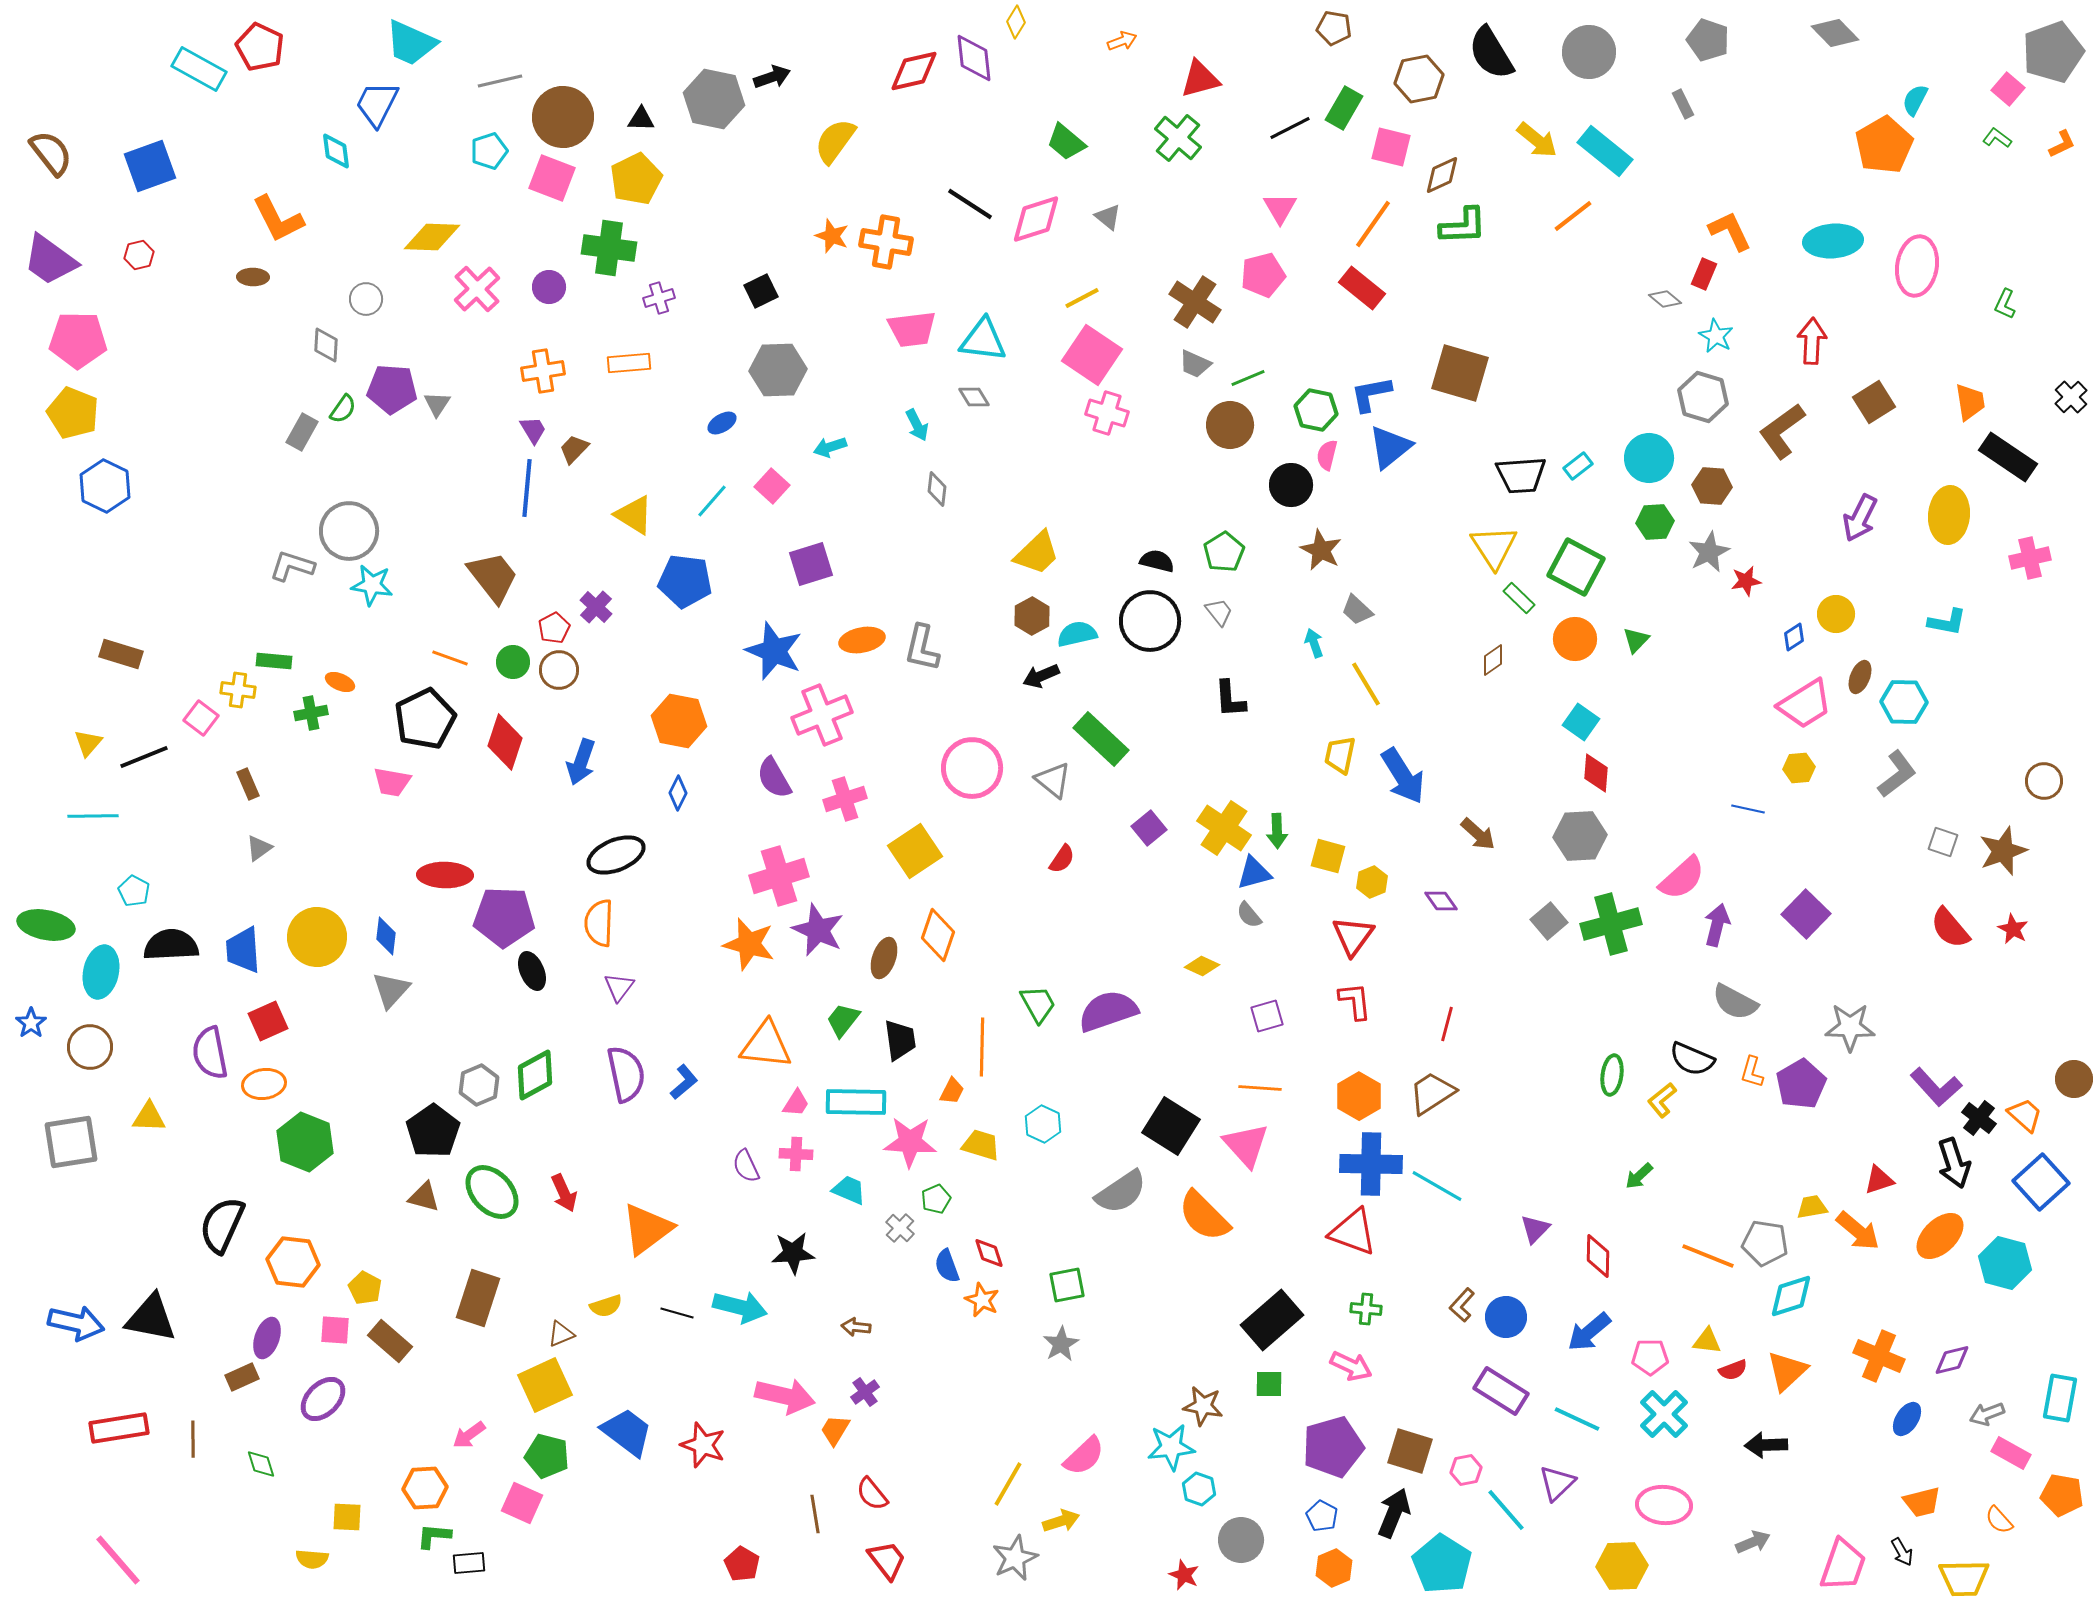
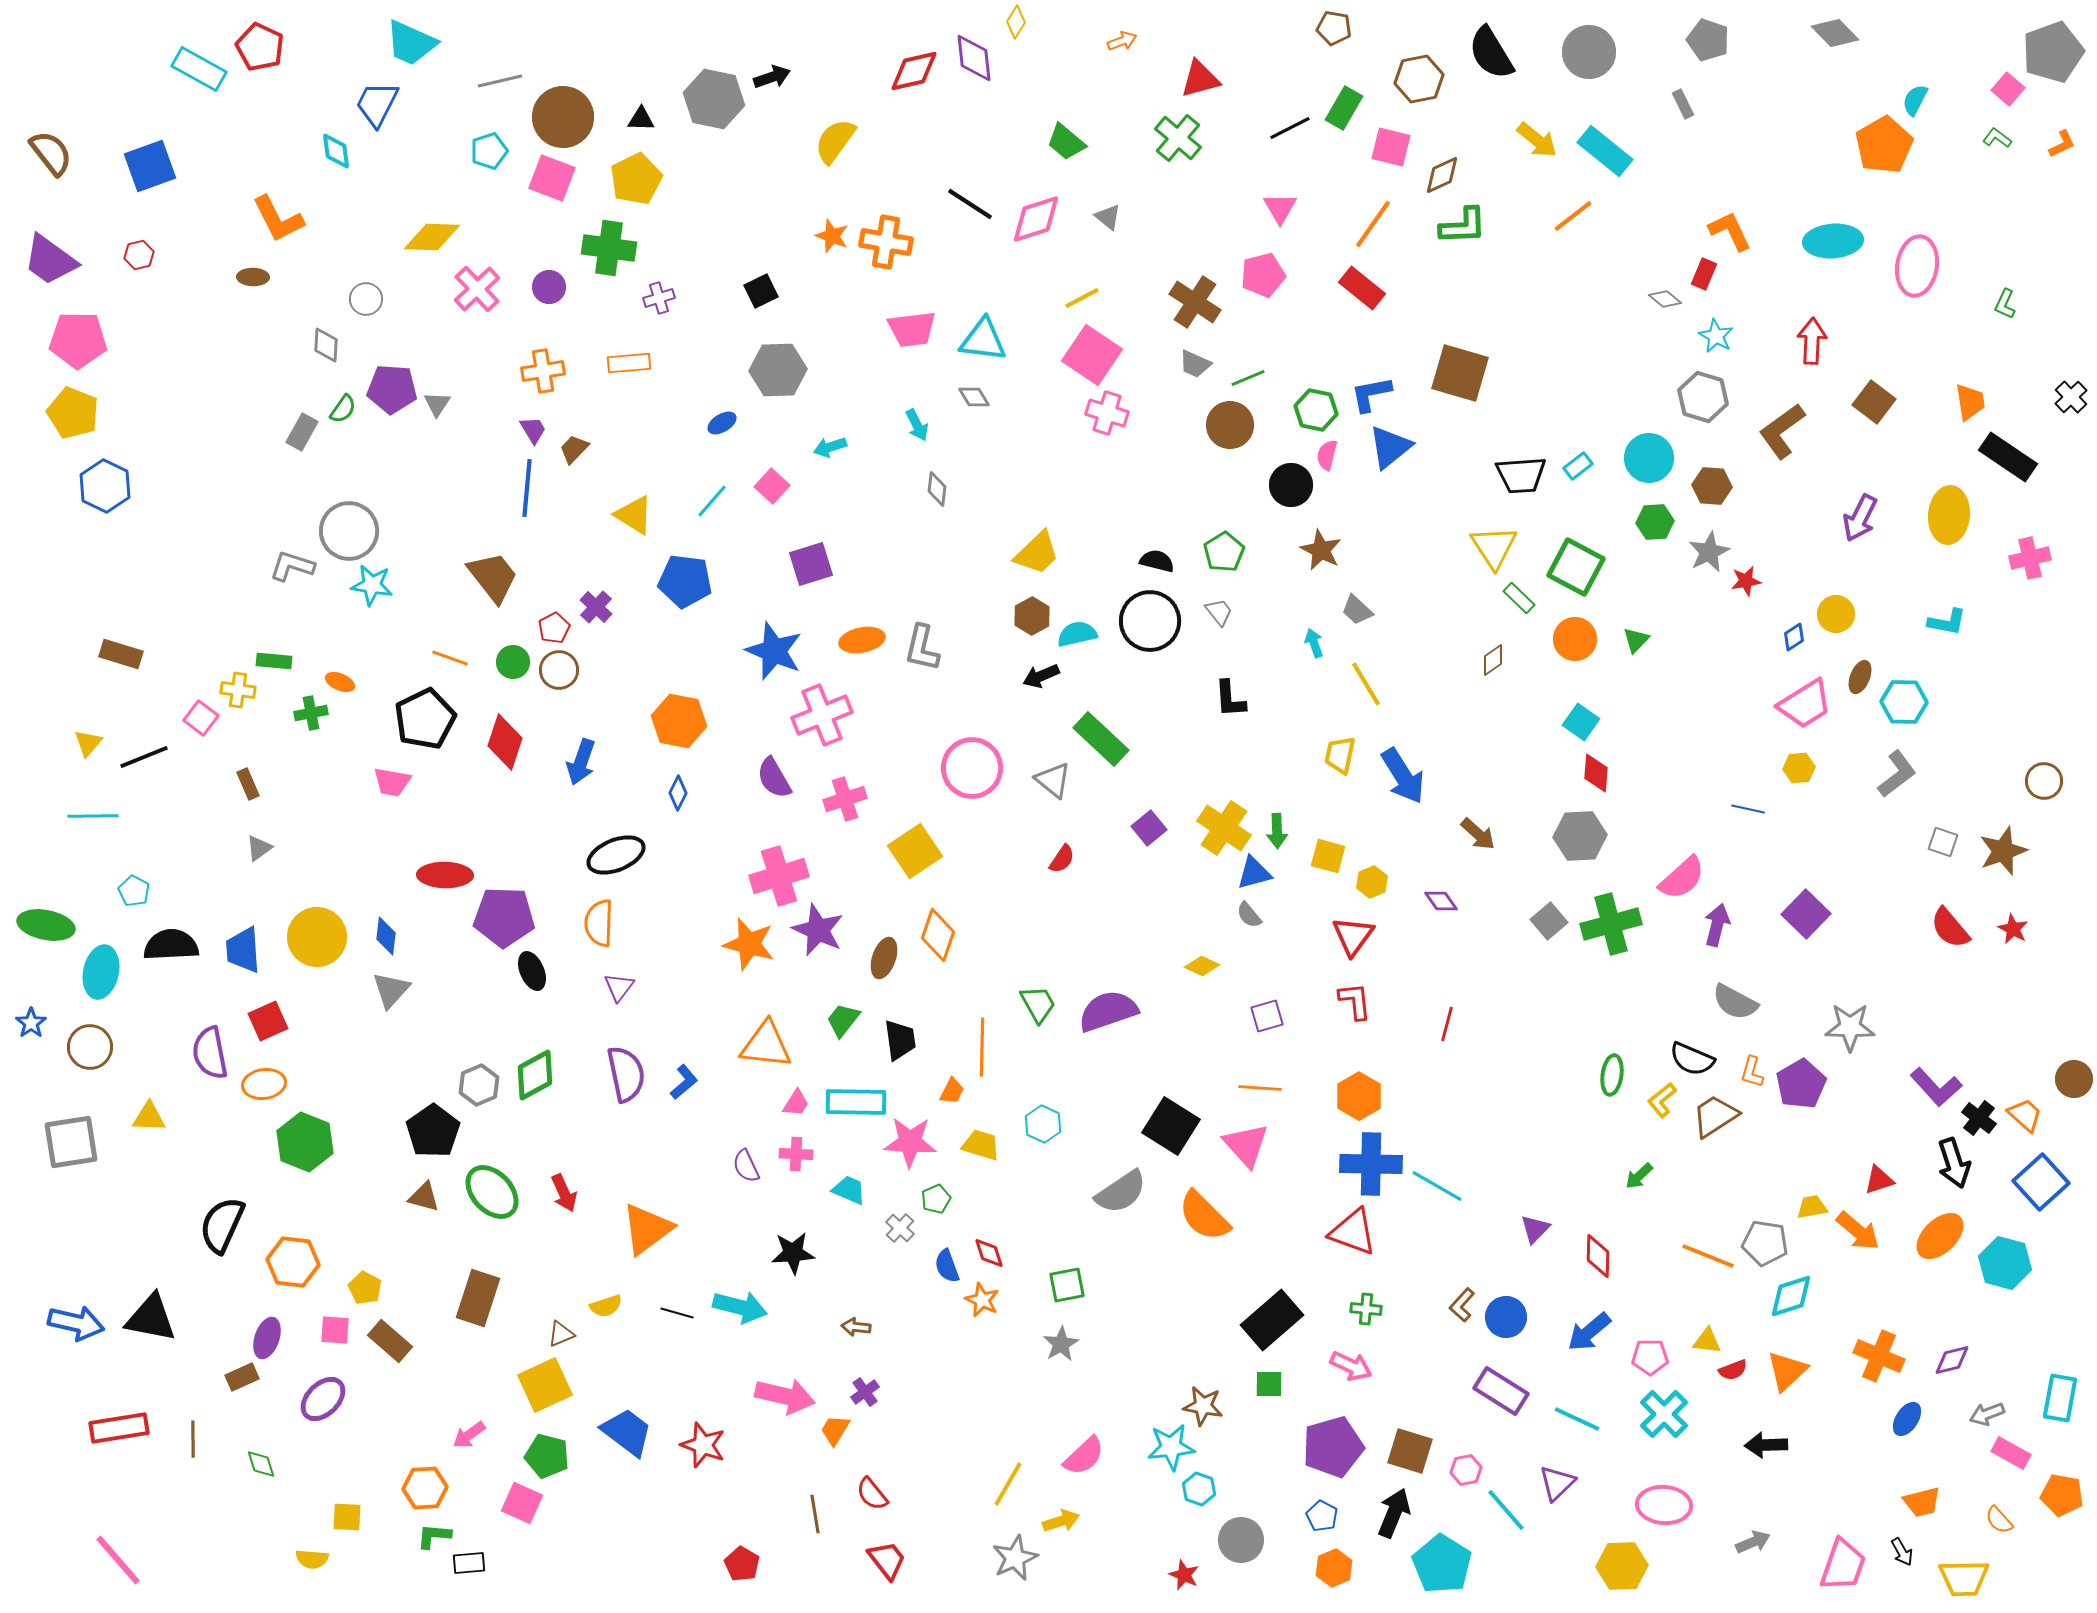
brown square at (1874, 402): rotated 21 degrees counterclockwise
brown trapezoid at (1432, 1093): moved 283 px right, 23 px down
